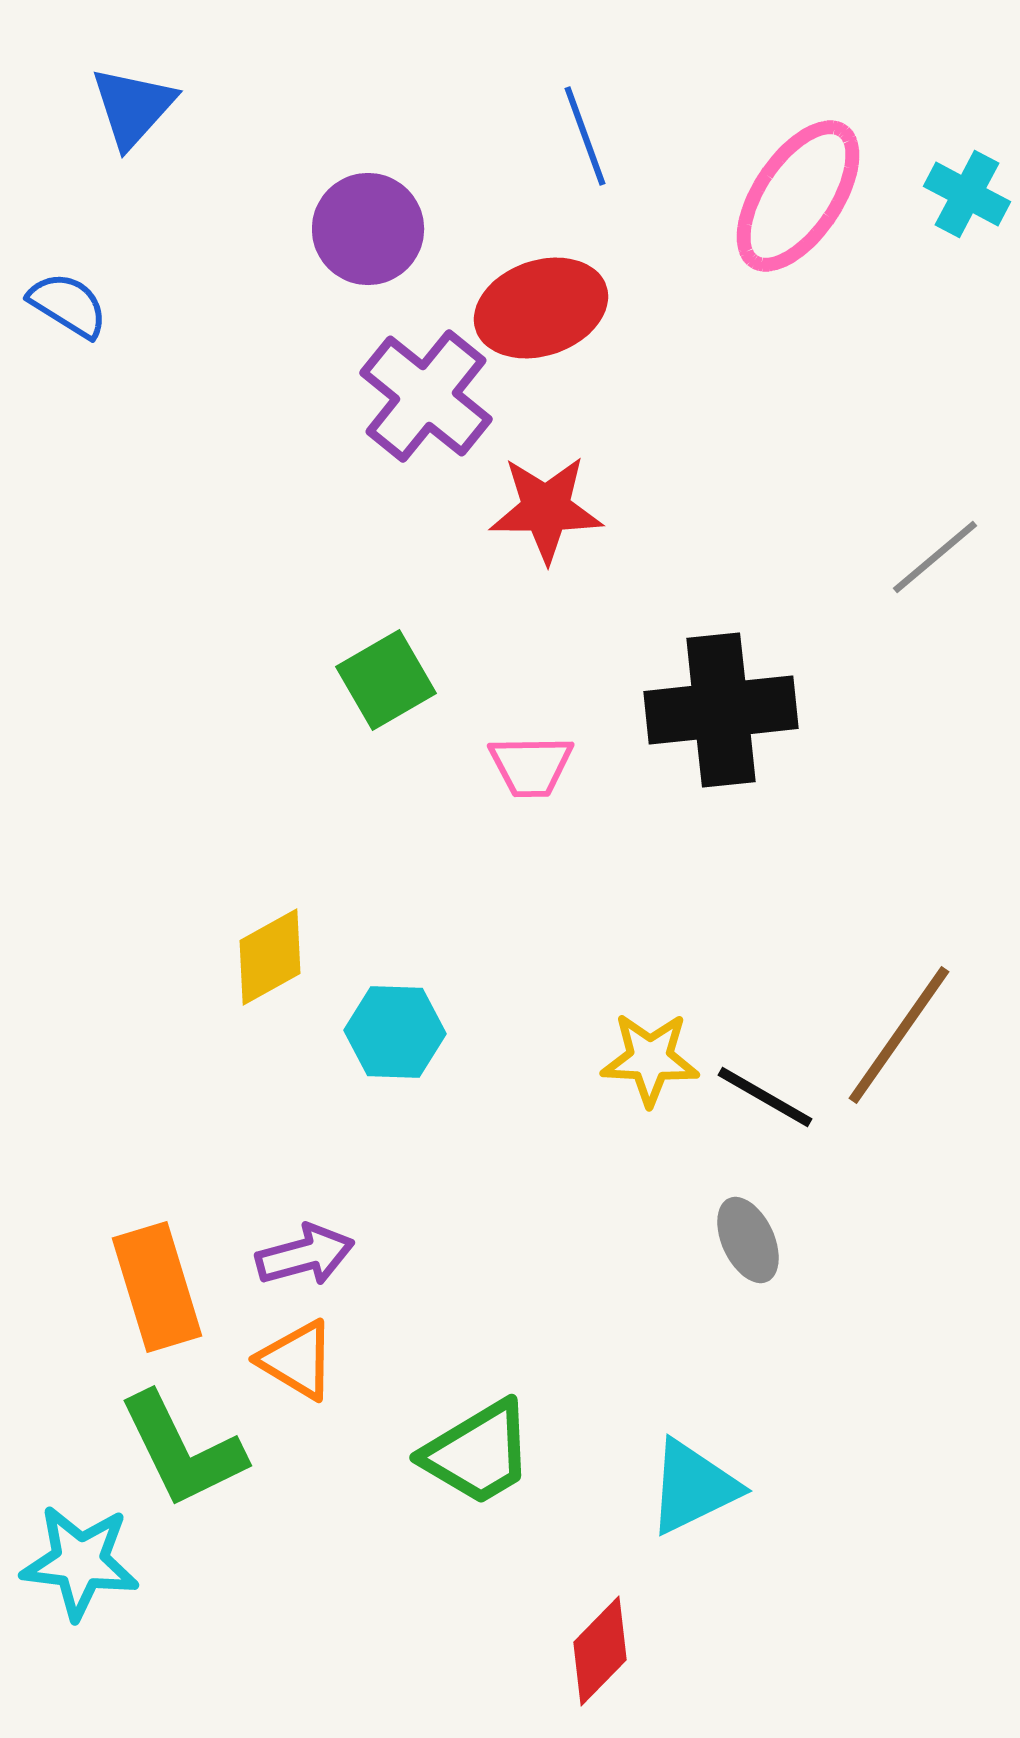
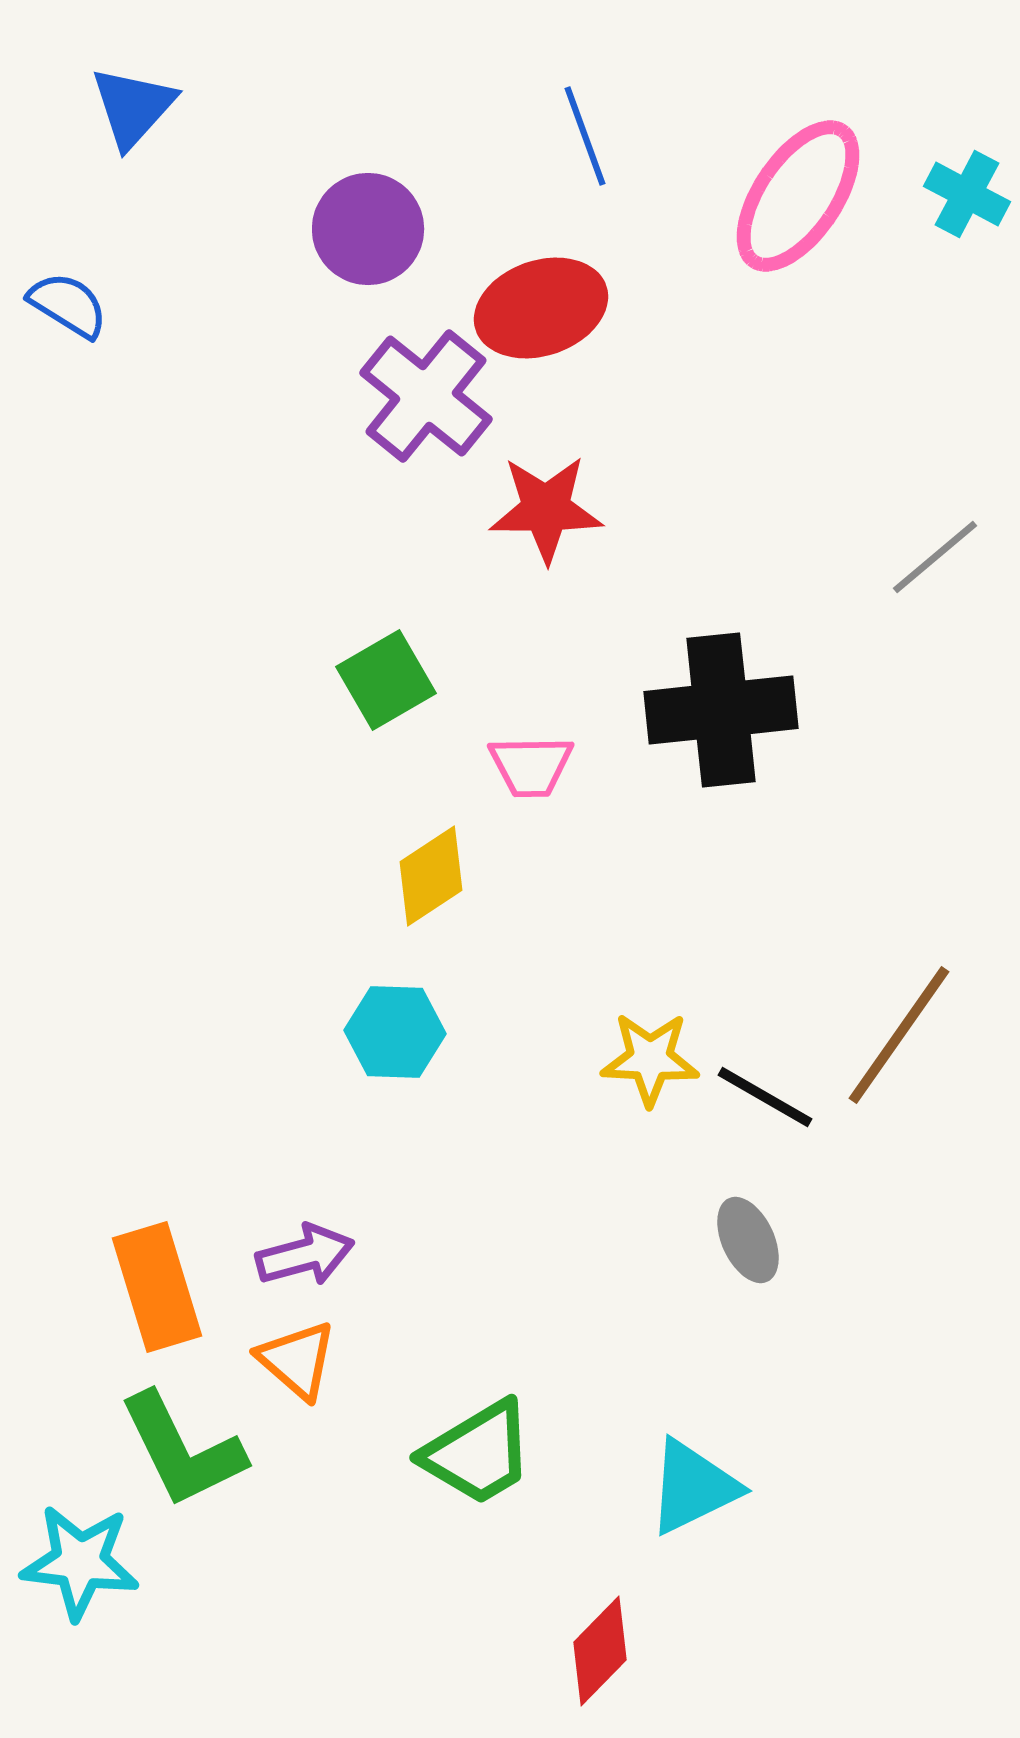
yellow diamond: moved 161 px right, 81 px up; rotated 4 degrees counterclockwise
orange triangle: rotated 10 degrees clockwise
